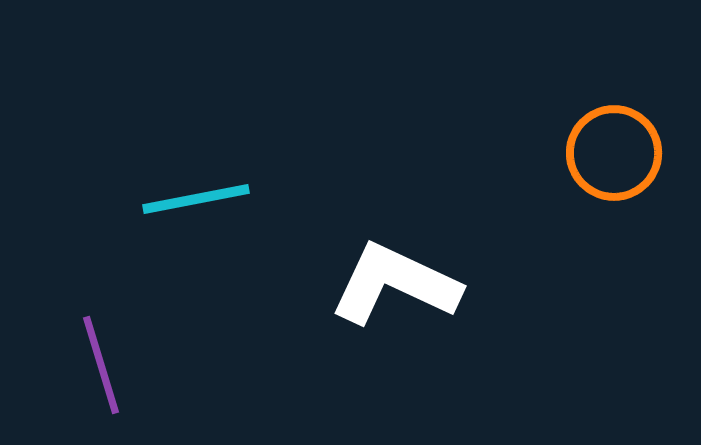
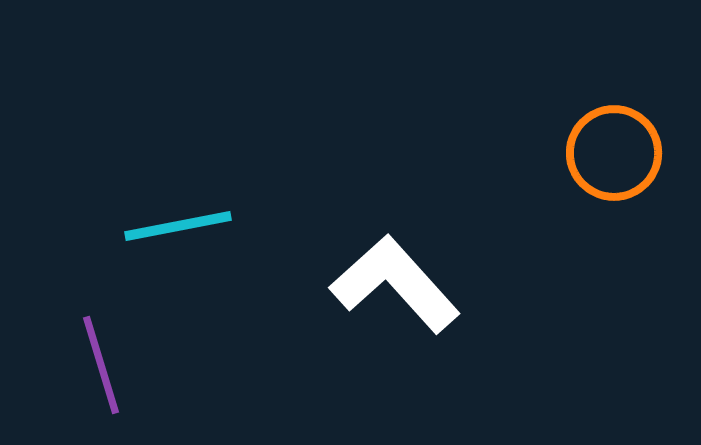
cyan line: moved 18 px left, 27 px down
white L-shape: rotated 23 degrees clockwise
